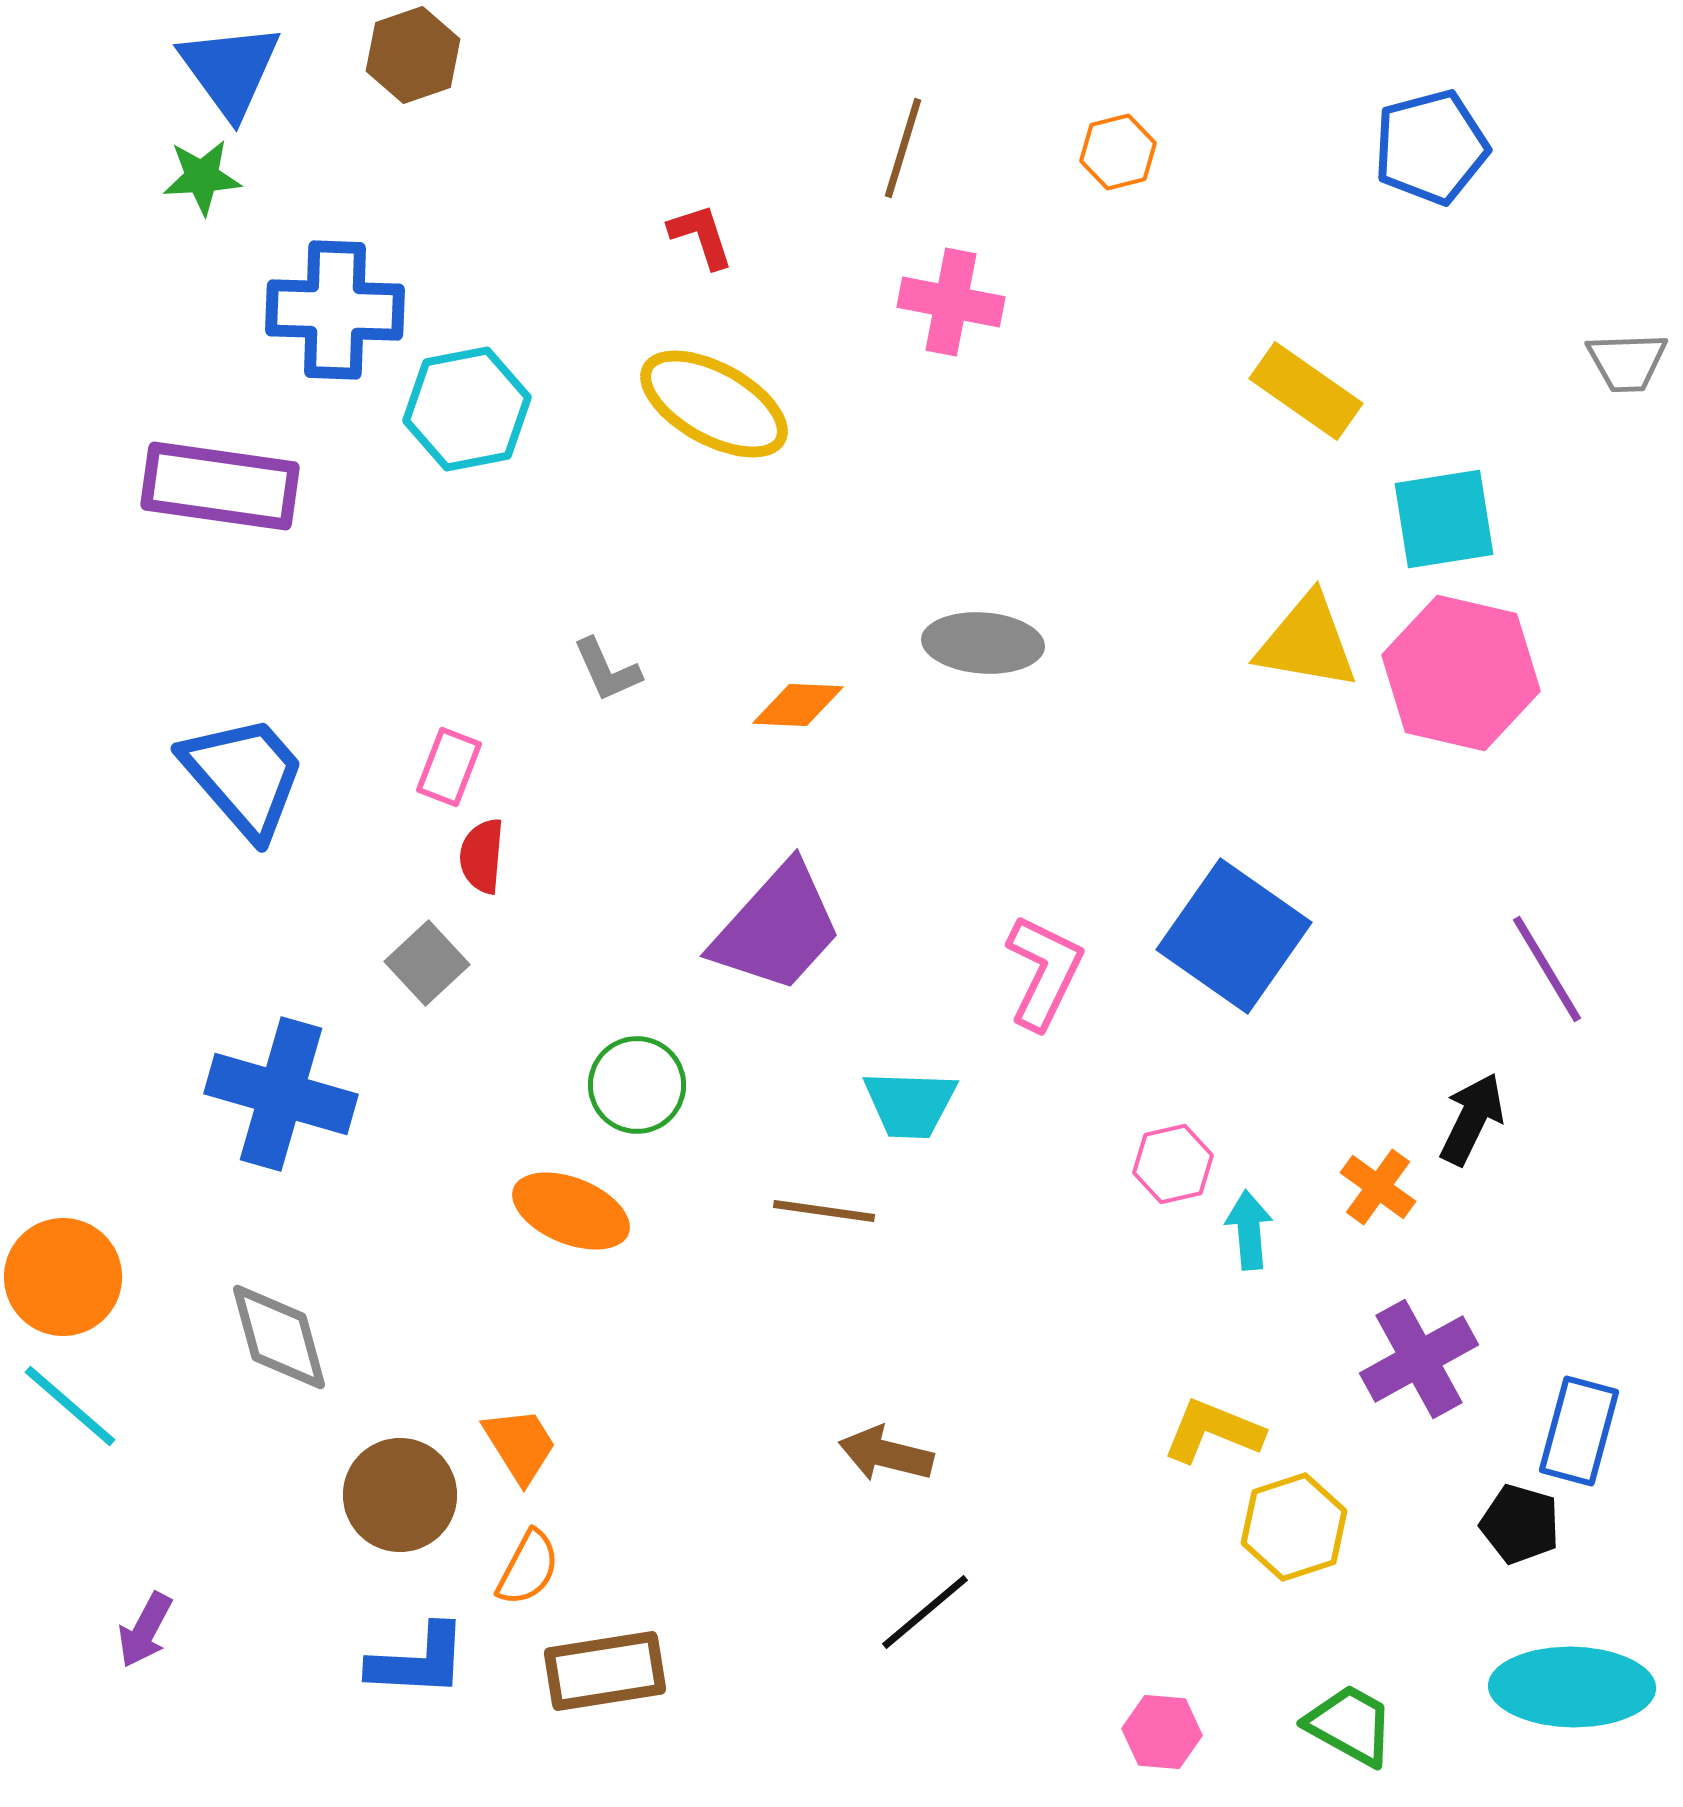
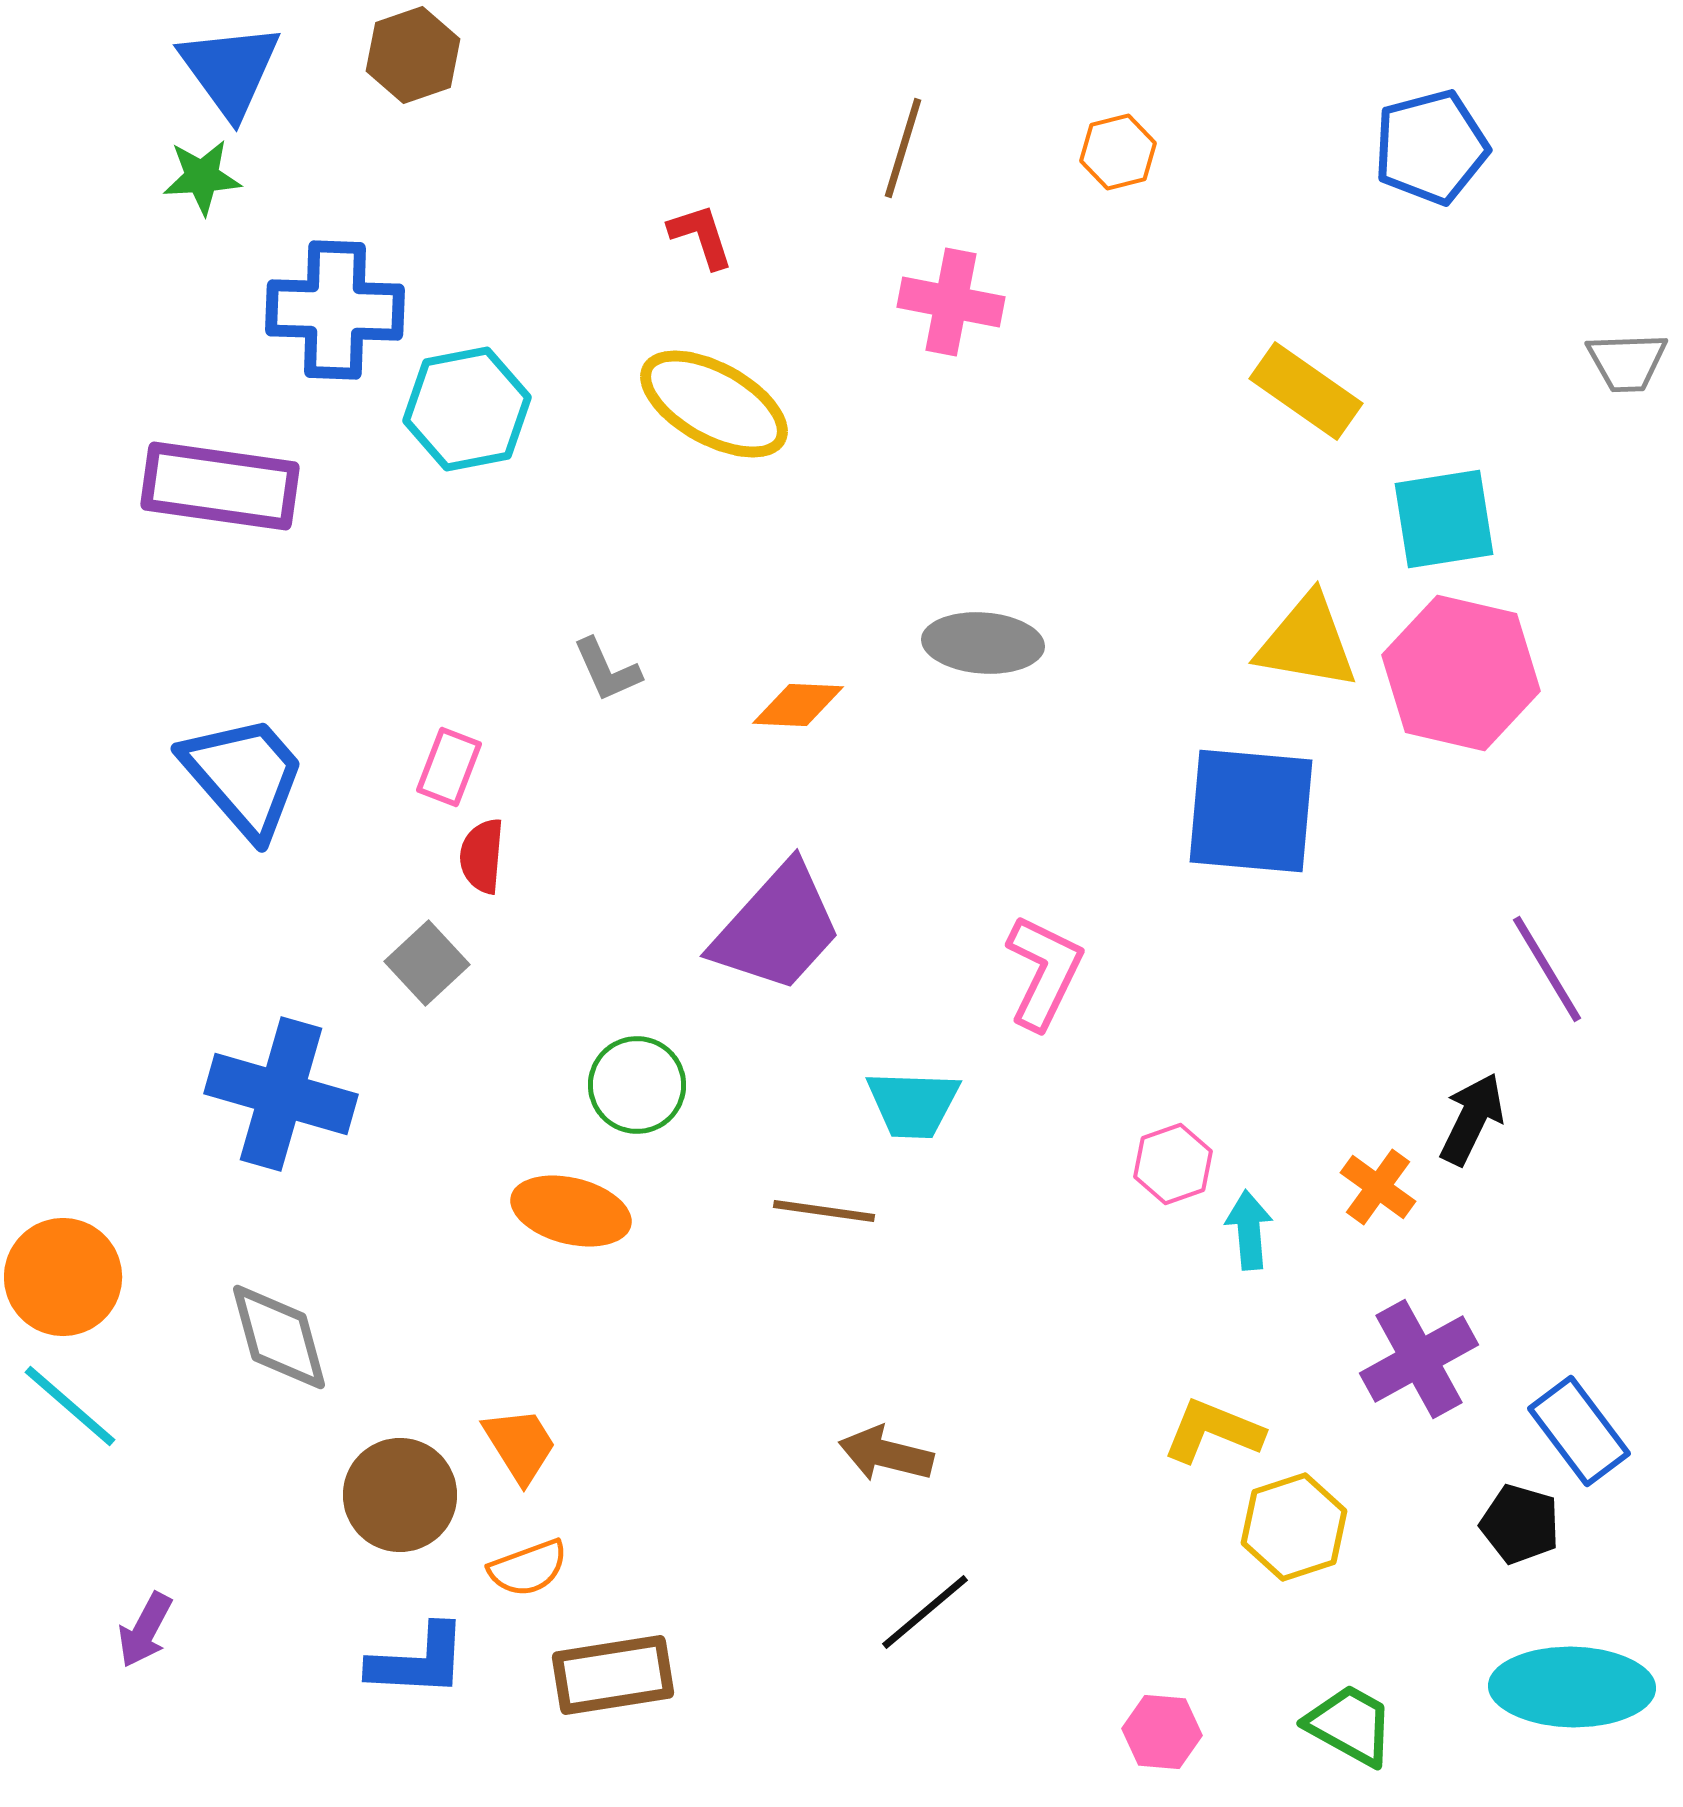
blue square at (1234, 936): moved 17 px right, 125 px up; rotated 30 degrees counterclockwise
cyan trapezoid at (910, 1104): moved 3 px right
pink hexagon at (1173, 1164): rotated 6 degrees counterclockwise
orange ellipse at (571, 1211): rotated 8 degrees counterclockwise
blue rectangle at (1579, 1431): rotated 52 degrees counterclockwise
orange semicircle at (528, 1568): rotated 42 degrees clockwise
brown rectangle at (605, 1671): moved 8 px right, 4 px down
